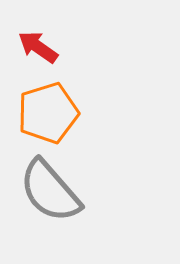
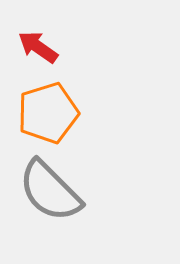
gray semicircle: rotated 4 degrees counterclockwise
